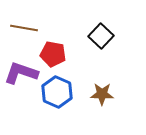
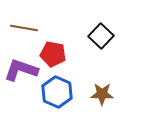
purple L-shape: moved 3 px up
